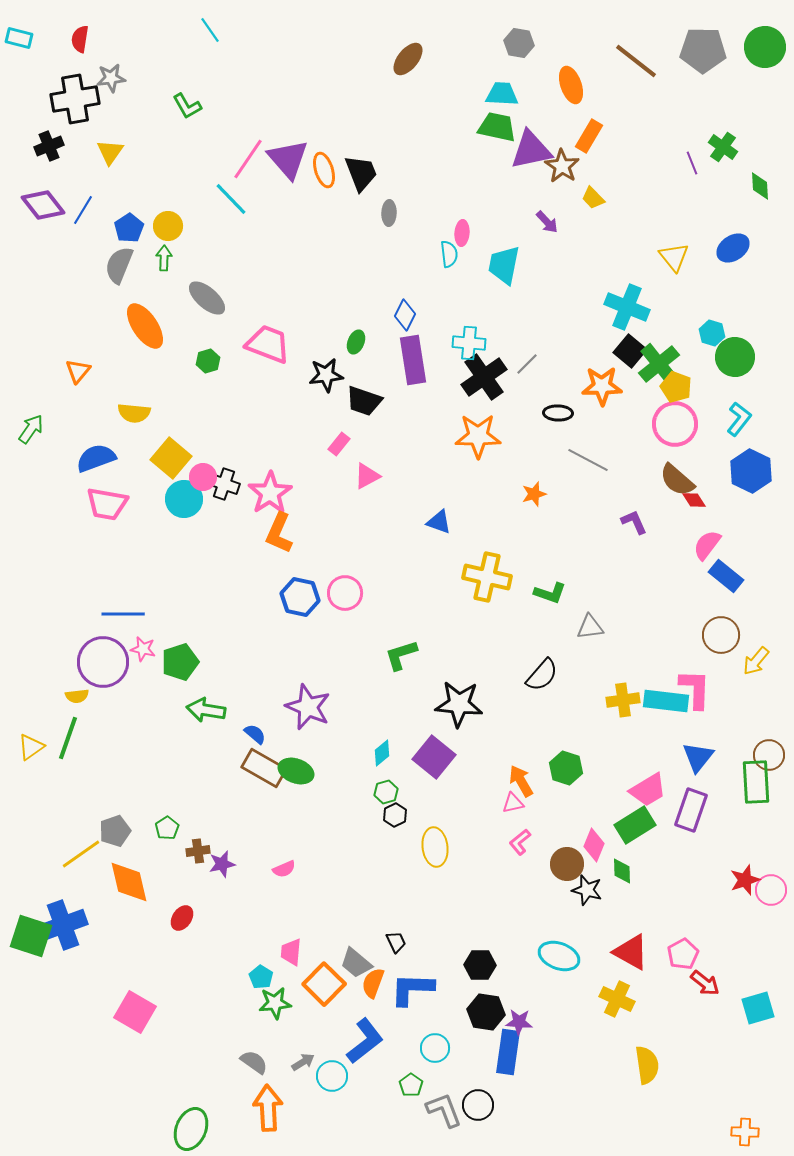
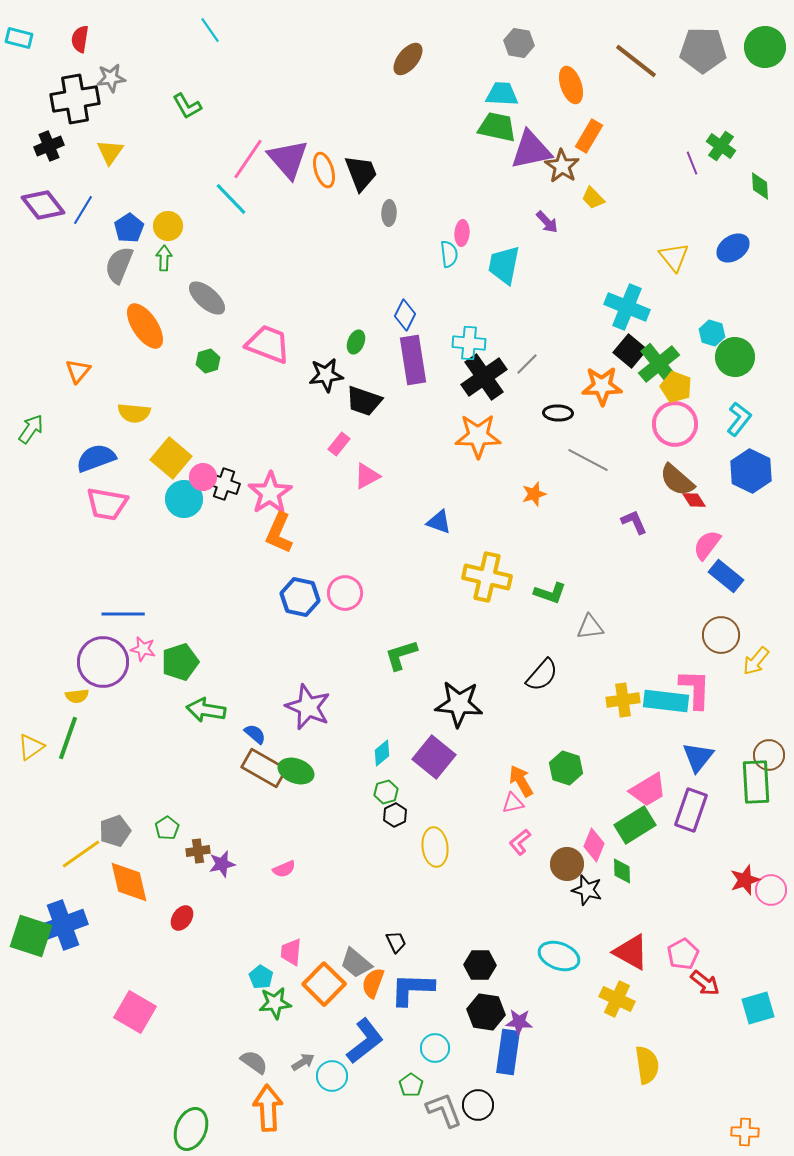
green cross at (723, 147): moved 2 px left, 1 px up
